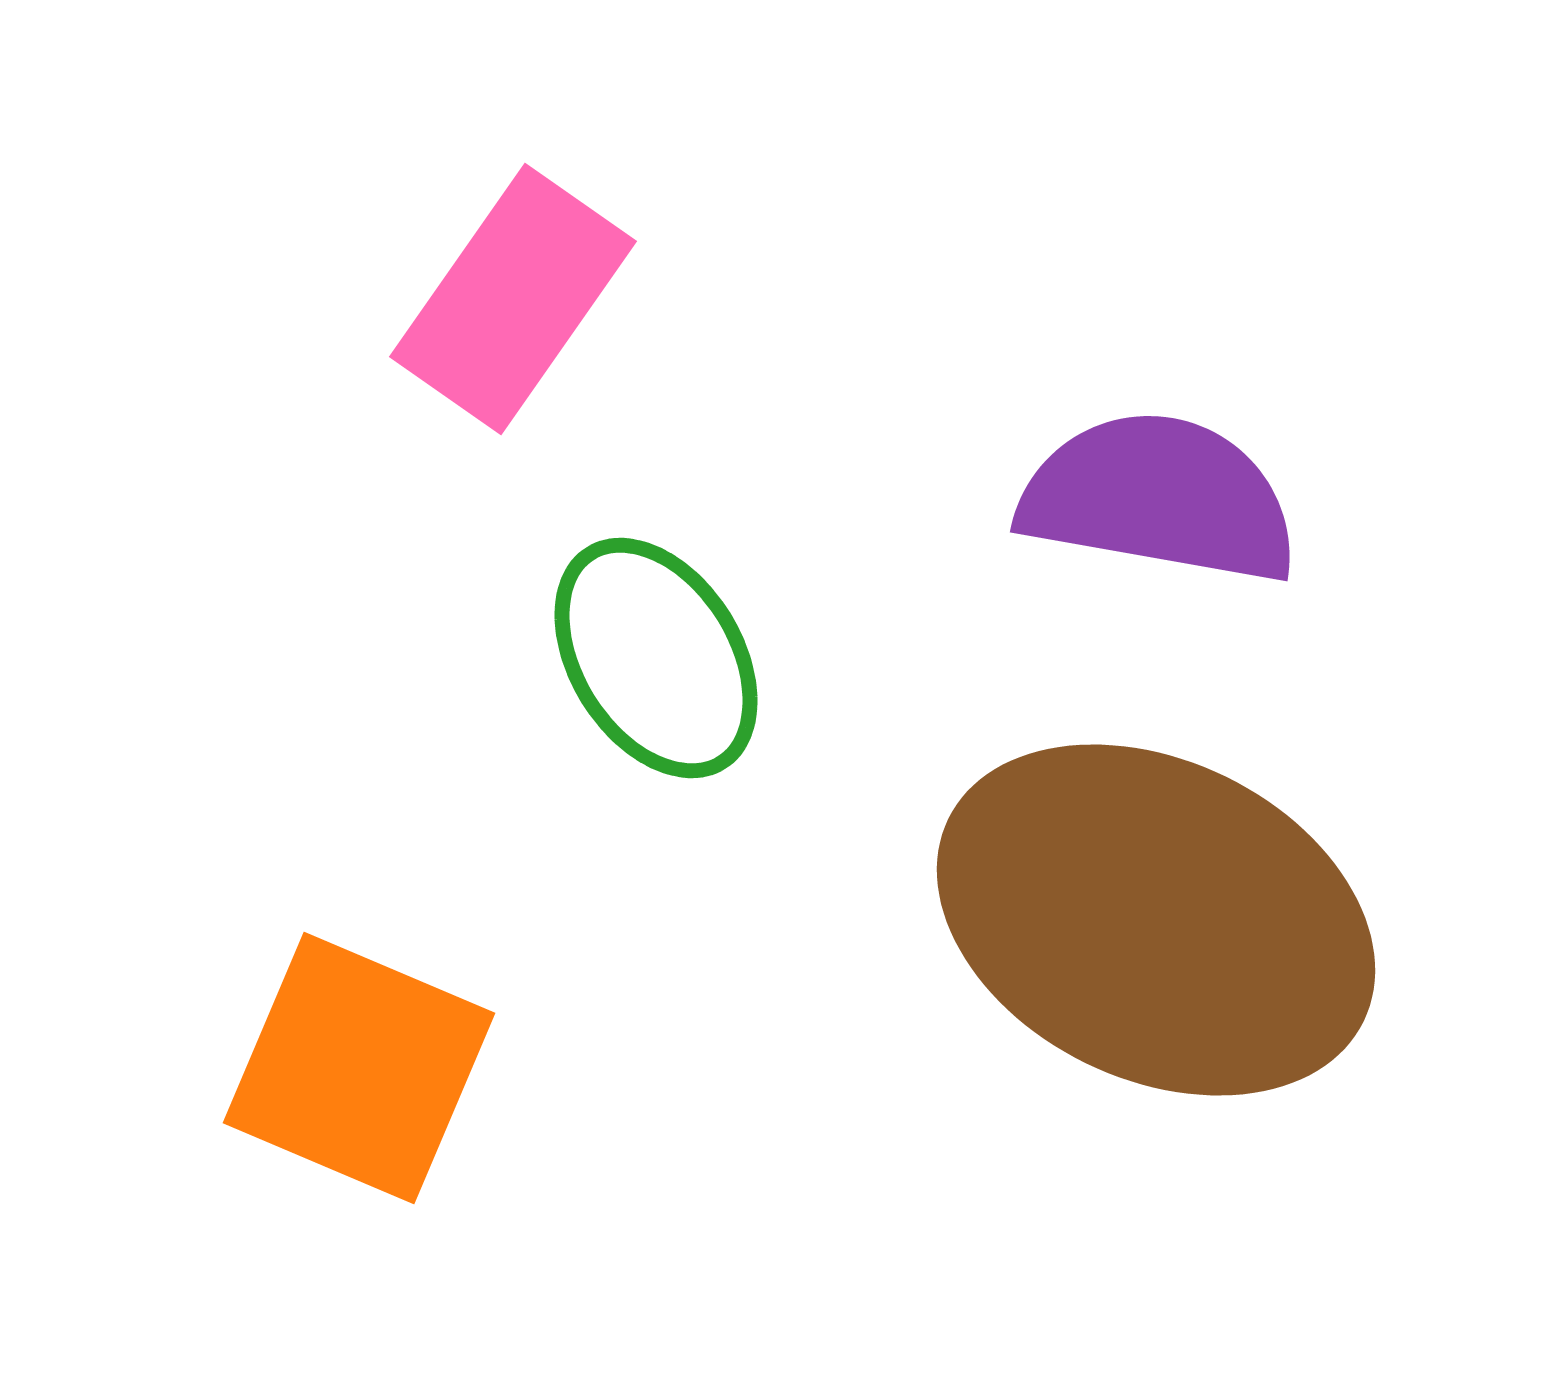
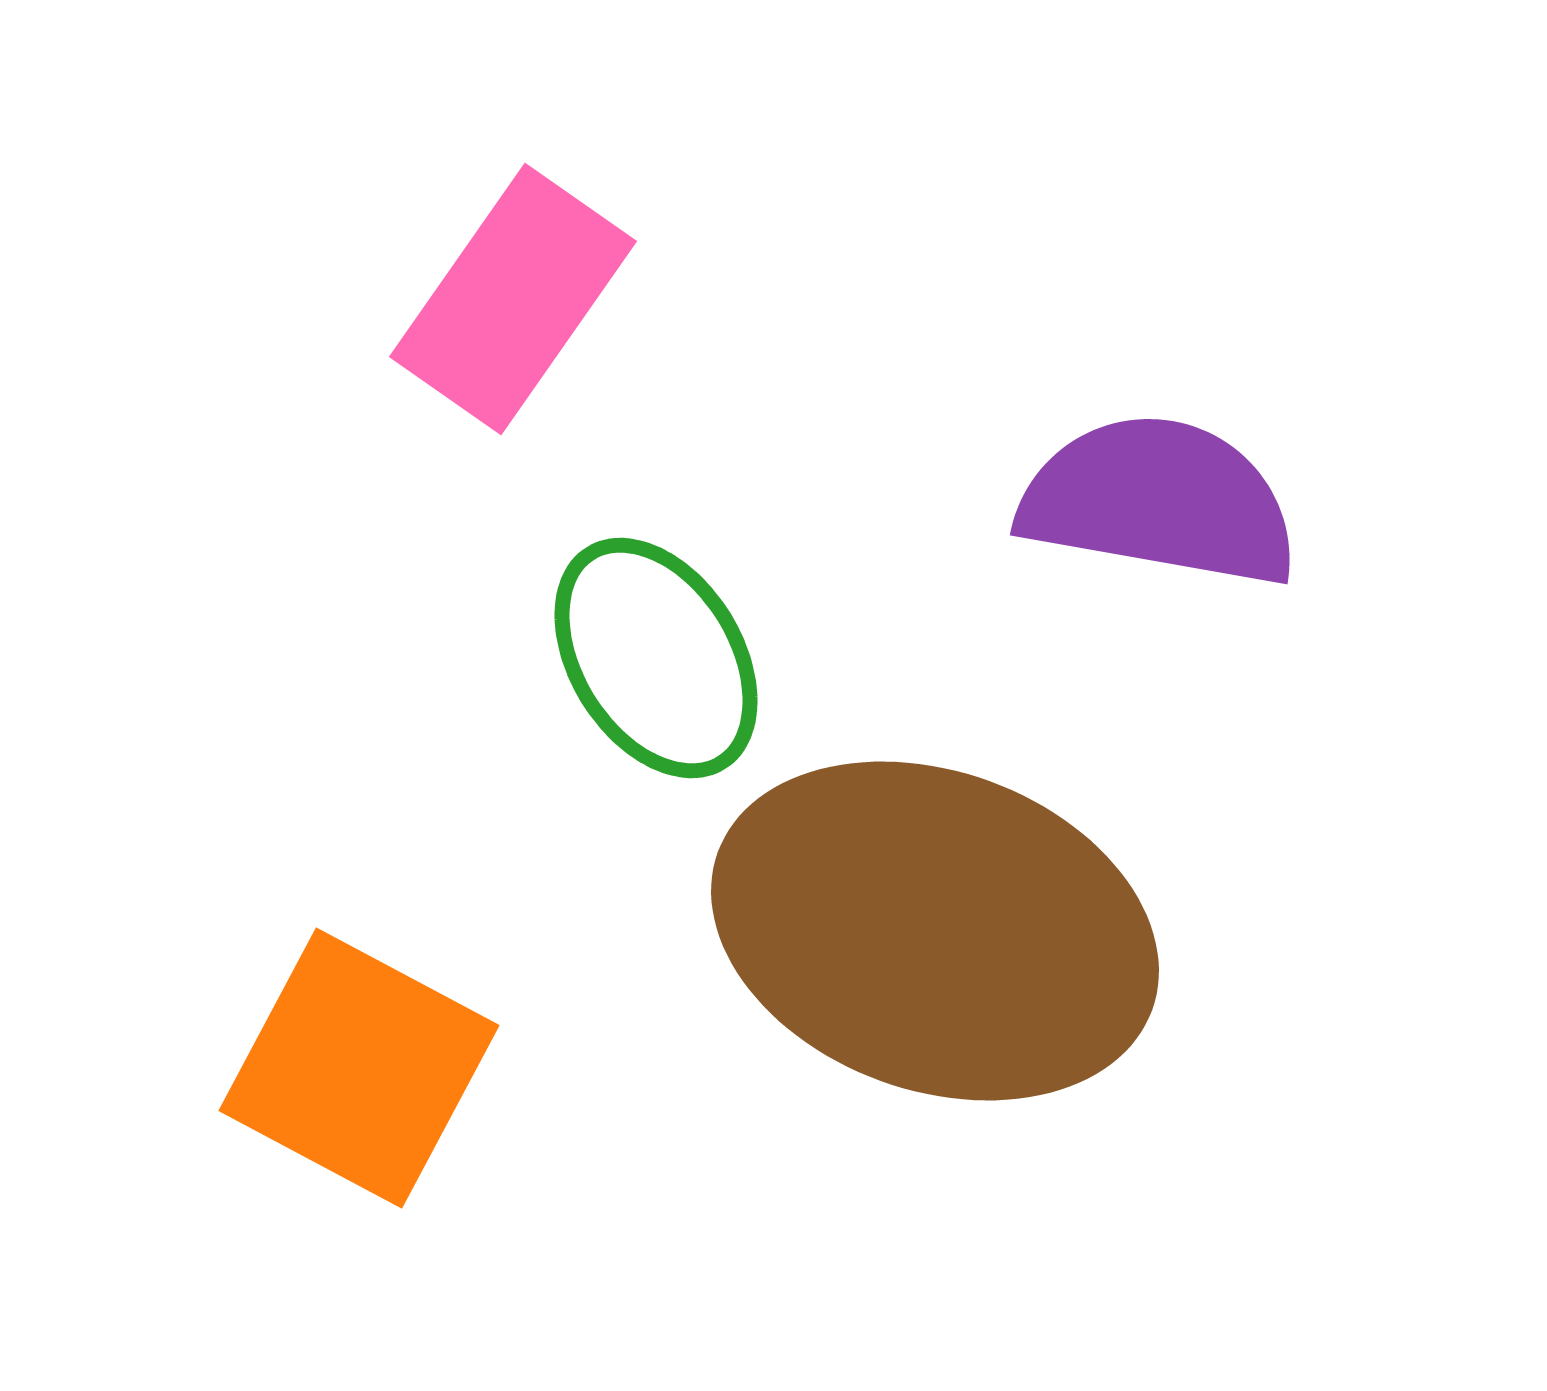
purple semicircle: moved 3 px down
brown ellipse: moved 221 px left, 11 px down; rotated 6 degrees counterclockwise
orange square: rotated 5 degrees clockwise
